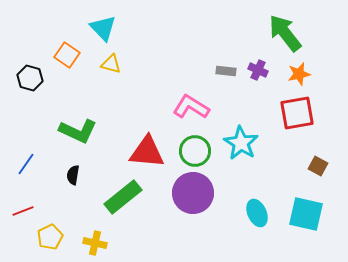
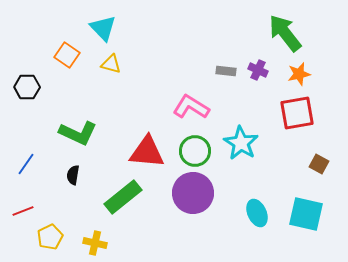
black hexagon: moved 3 px left, 9 px down; rotated 15 degrees counterclockwise
green L-shape: moved 2 px down
brown square: moved 1 px right, 2 px up
